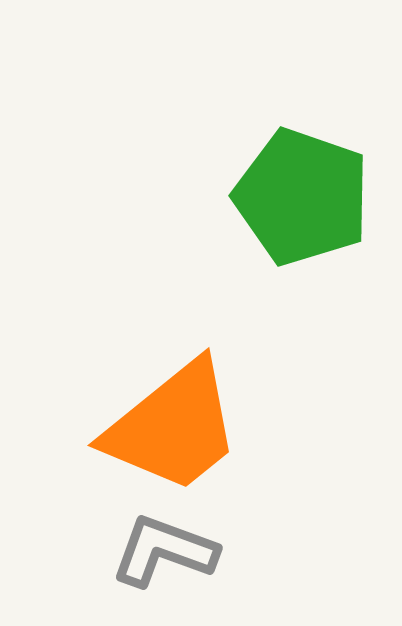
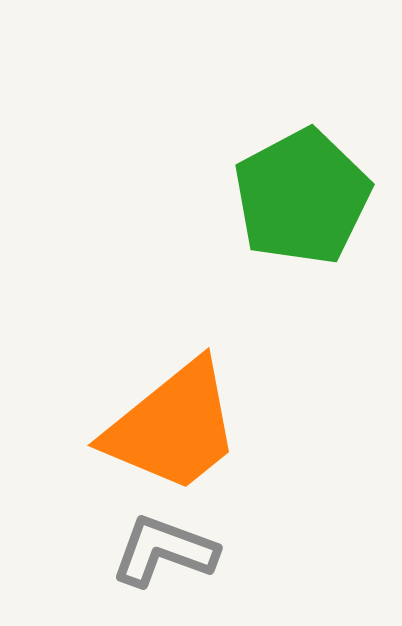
green pentagon: rotated 25 degrees clockwise
